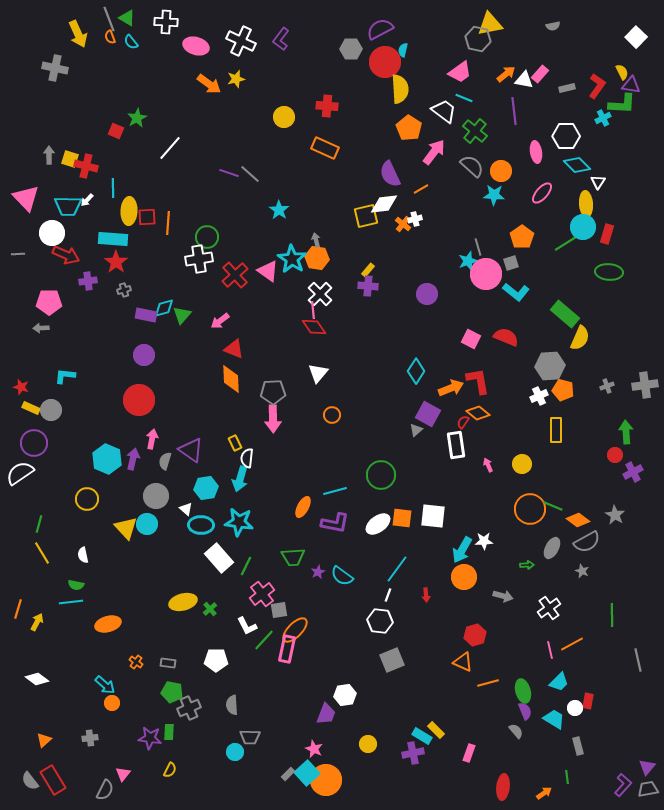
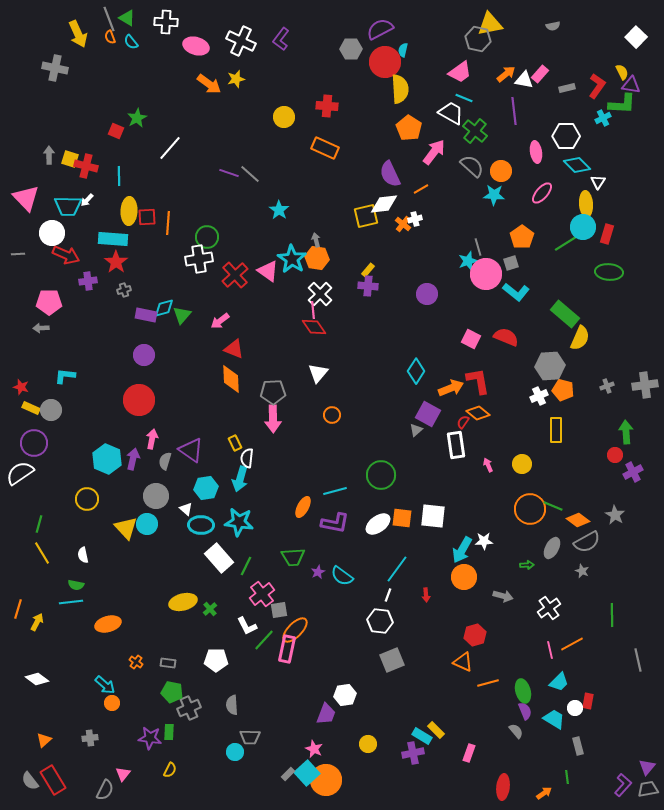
white trapezoid at (444, 111): moved 7 px right, 2 px down; rotated 8 degrees counterclockwise
cyan line at (113, 188): moved 6 px right, 12 px up
